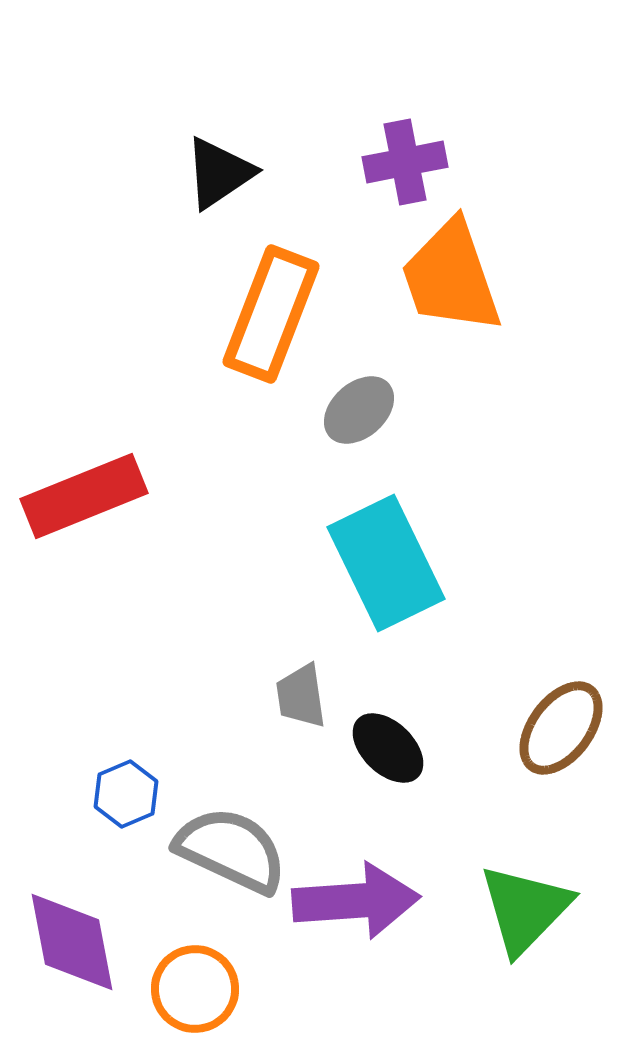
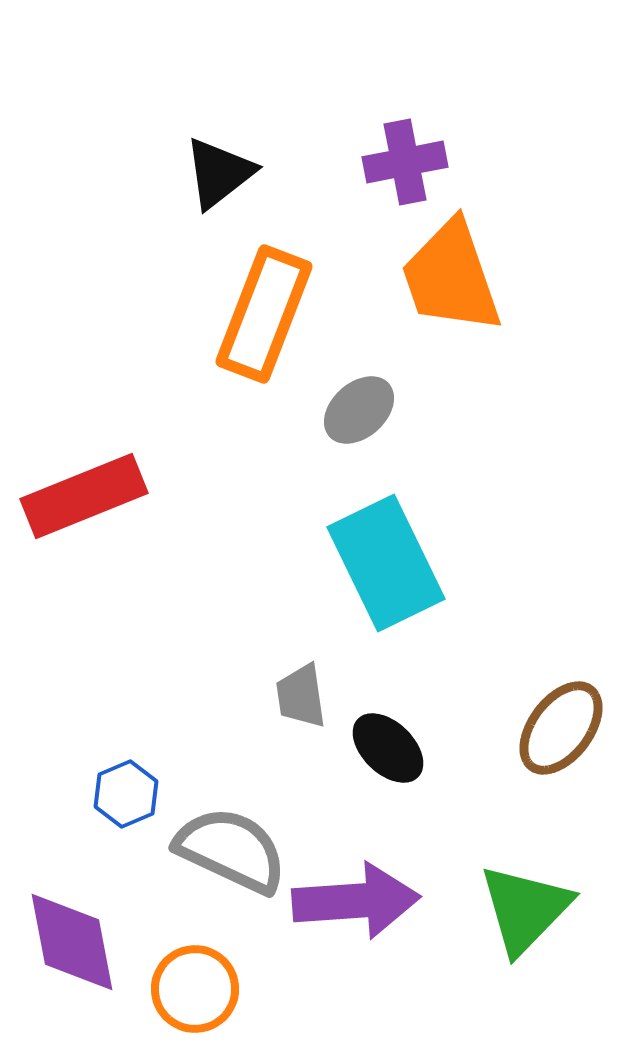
black triangle: rotated 4 degrees counterclockwise
orange rectangle: moved 7 px left
